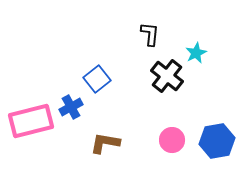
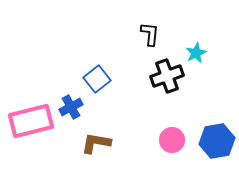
black cross: rotated 32 degrees clockwise
brown L-shape: moved 9 px left
